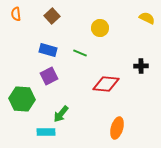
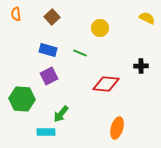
brown square: moved 1 px down
